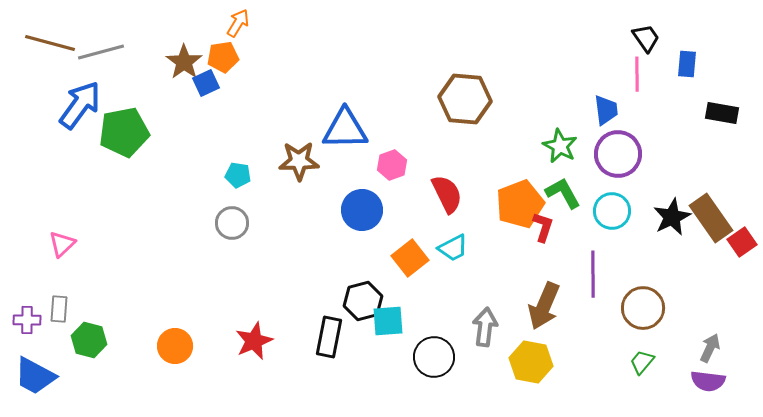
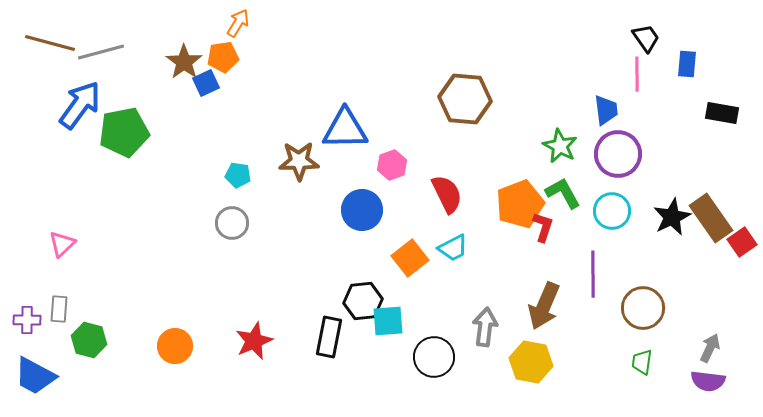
black hexagon at (363, 301): rotated 9 degrees clockwise
green trapezoid at (642, 362): rotated 32 degrees counterclockwise
